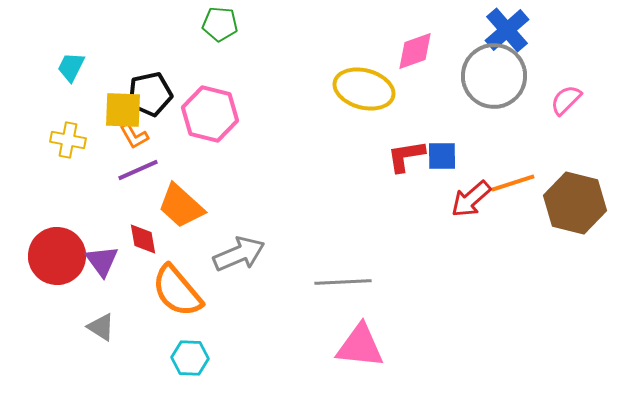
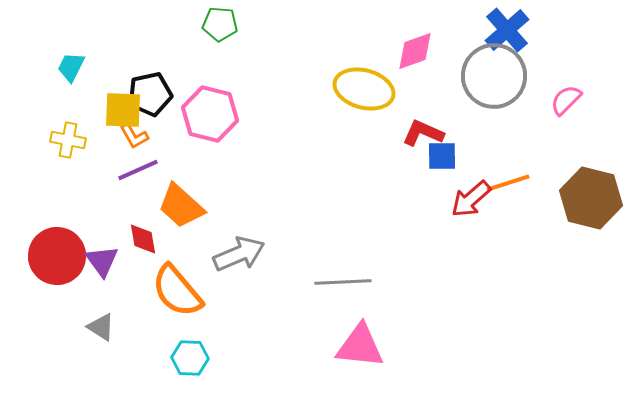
red L-shape: moved 17 px right, 23 px up; rotated 33 degrees clockwise
orange line: moved 5 px left
brown hexagon: moved 16 px right, 5 px up
